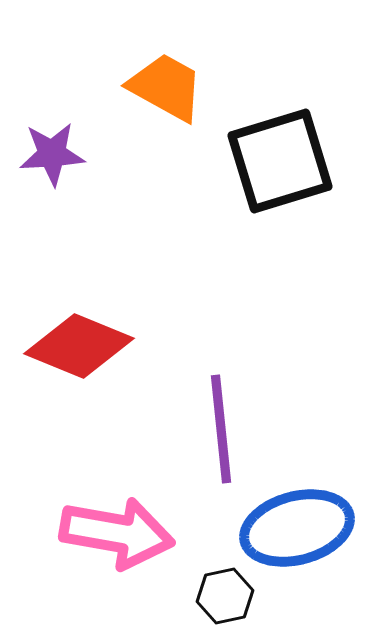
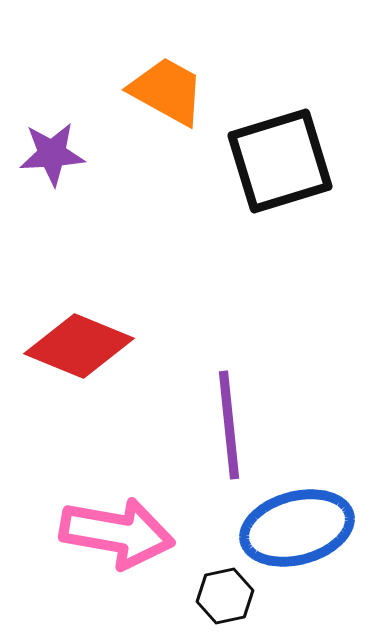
orange trapezoid: moved 1 px right, 4 px down
purple line: moved 8 px right, 4 px up
